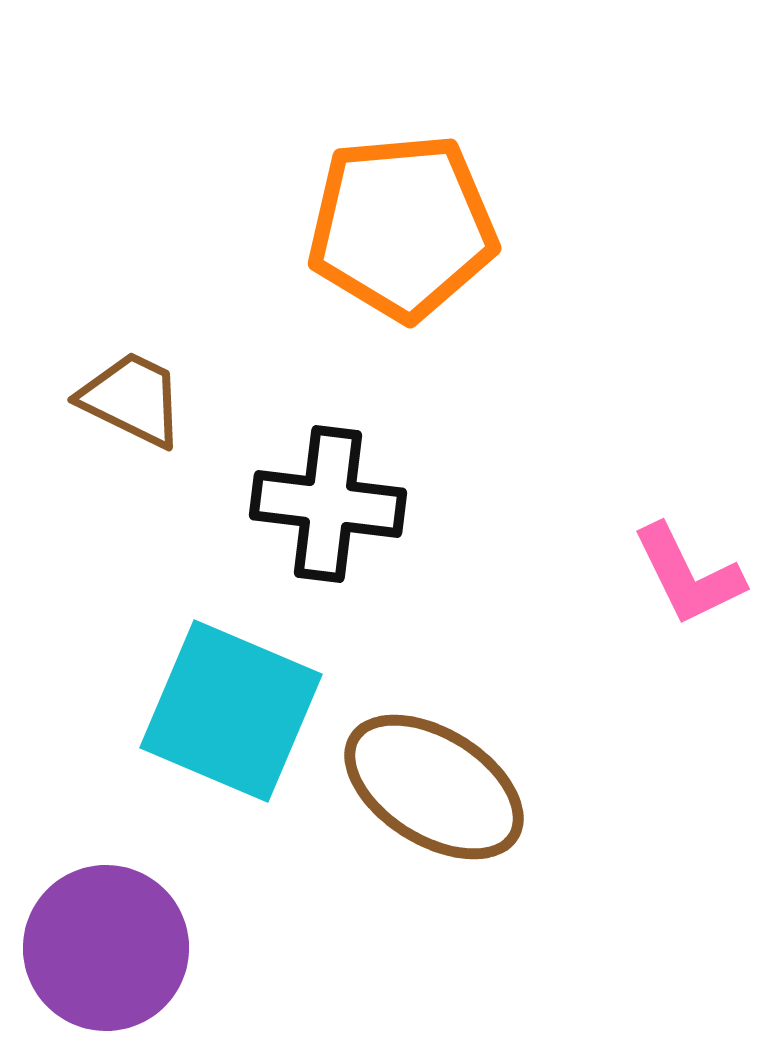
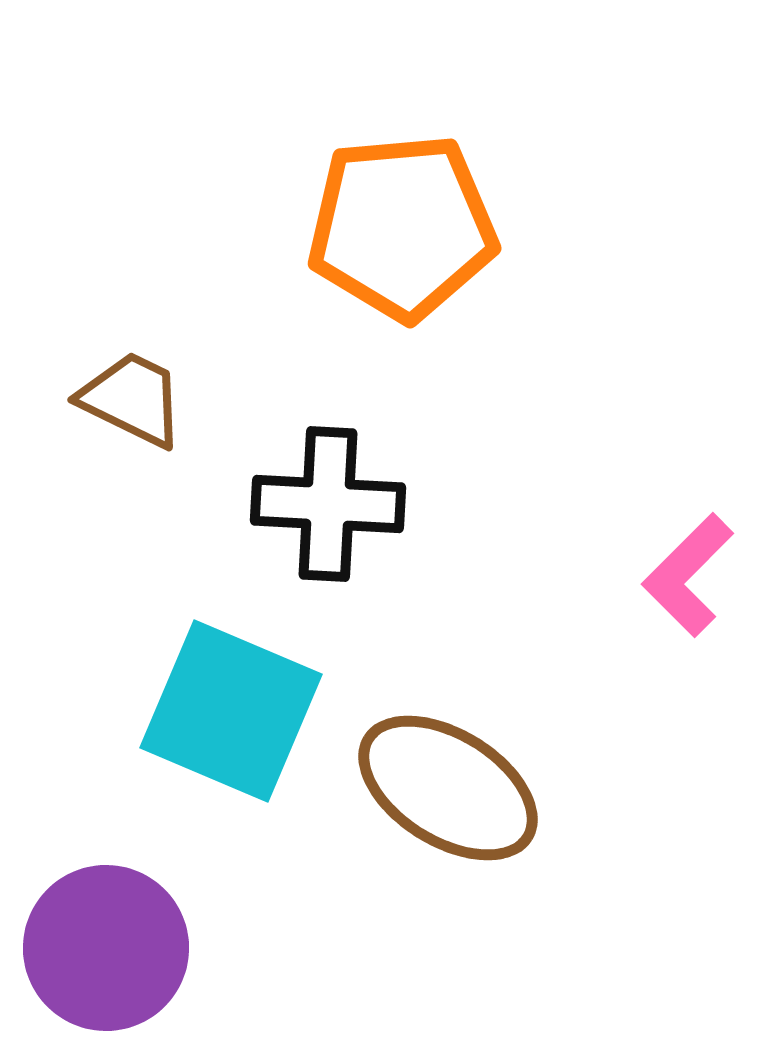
black cross: rotated 4 degrees counterclockwise
pink L-shape: rotated 71 degrees clockwise
brown ellipse: moved 14 px right, 1 px down
